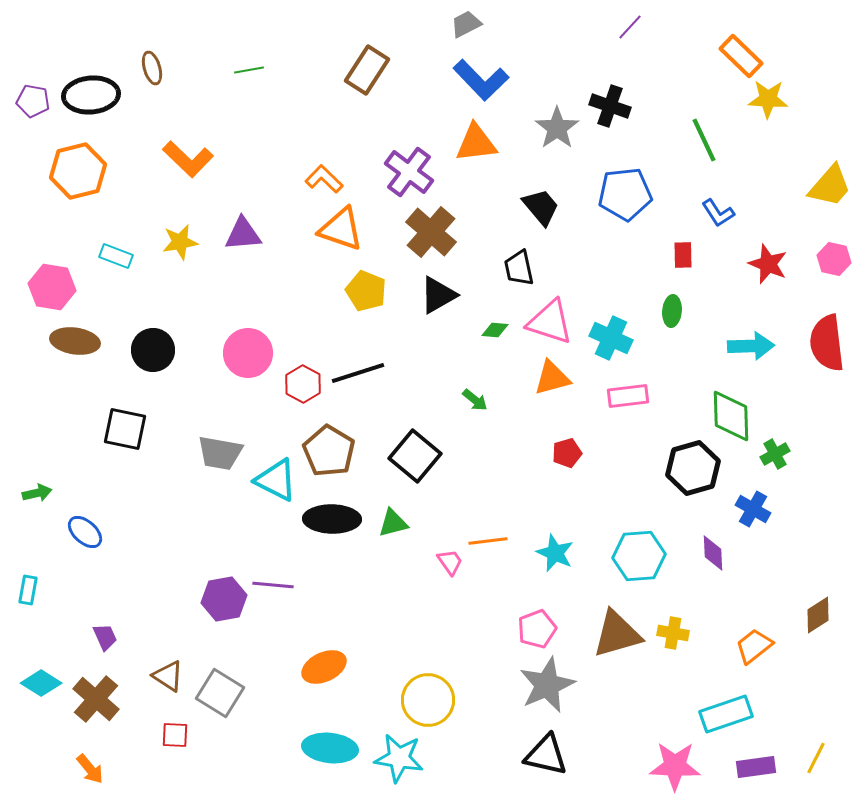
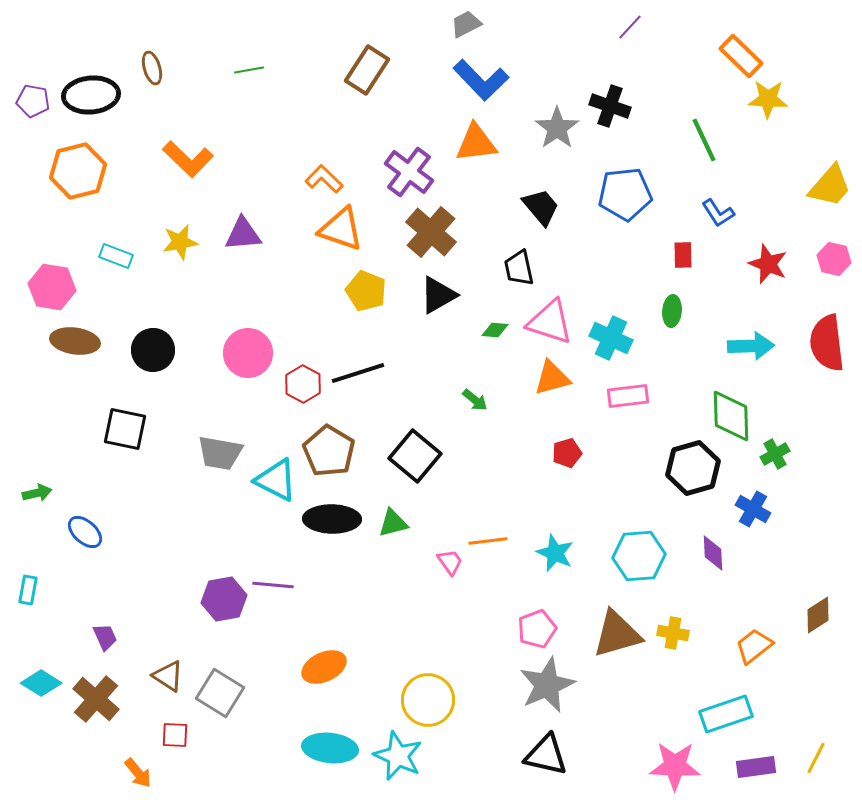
cyan star at (399, 758): moved 1 px left, 2 px up; rotated 15 degrees clockwise
orange arrow at (90, 769): moved 48 px right, 4 px down
